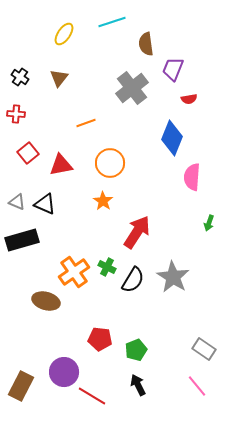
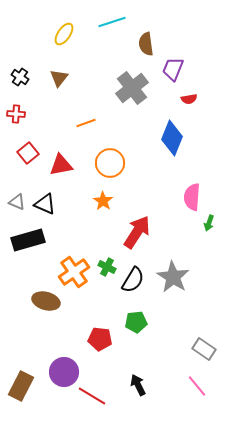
pink semicircle: moved 20 px down
black rectangle: moved 6 px right
green pentagon: moved 28 px up; rotated 15 degrees clockwise
